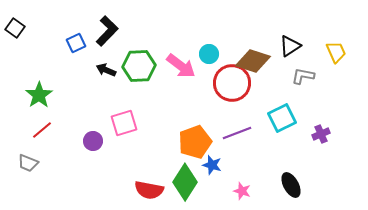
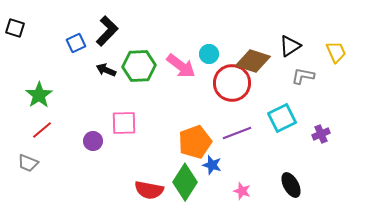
black square: rotated 18 degrees counterclockwise
pink square: rotated 16 degrees clockwise
